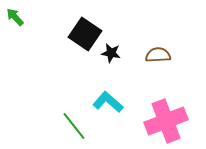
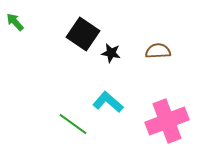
green arrow: moved 5 px down
black square: moved 2 px left
brown semicircle: moved 4 px up
pink cross: moved 1 px right
green line: moved 1 px left, 2 px up; rotated 16 degrees counterclockwise
